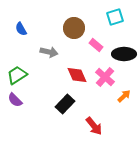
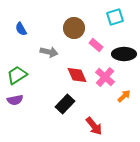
purple semicircle: rotated 56 degrees counterclockwise
